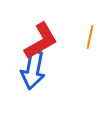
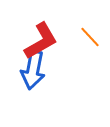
orange line: rotated 55 degrees counterclockwise
